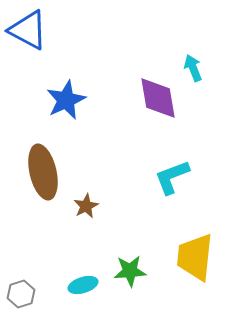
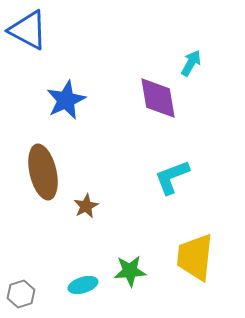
cyan arrow: moved 2 px left, 5 px up; rotated 52 degrees clockwise
